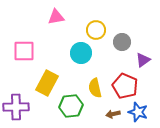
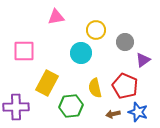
gray circle: moved 3 px right
